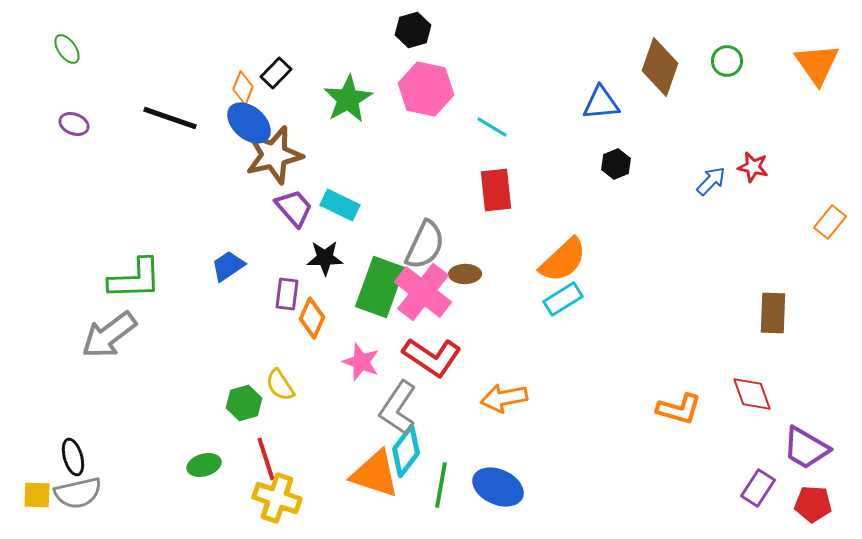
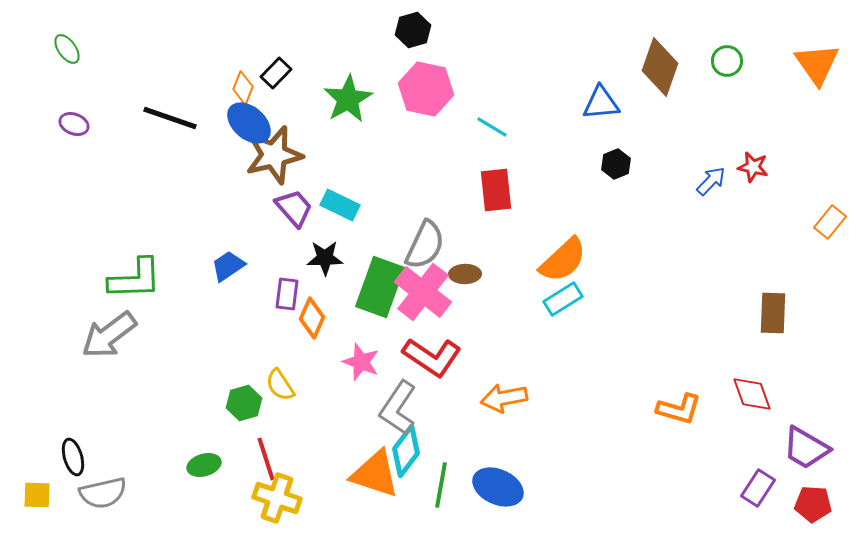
gray semicircle at (78, 493): moved 25 px right
